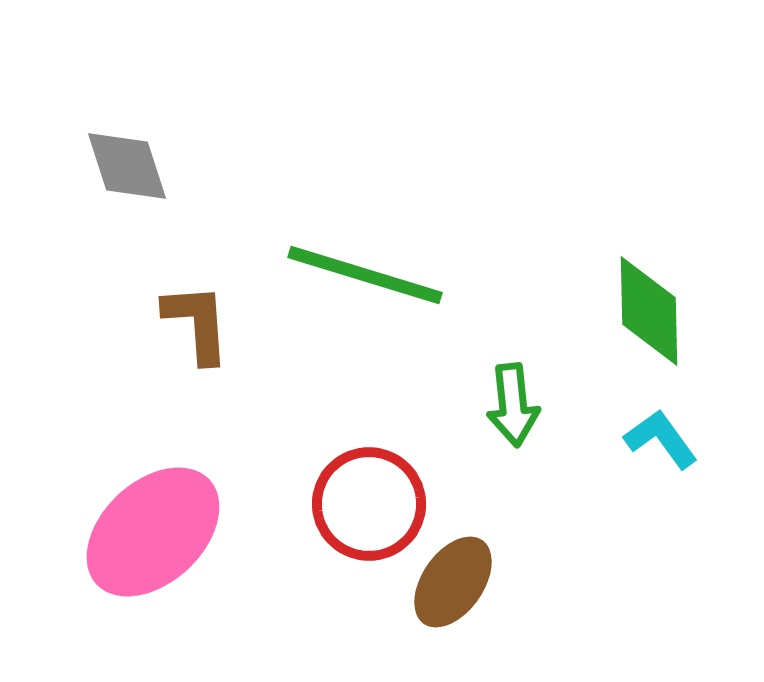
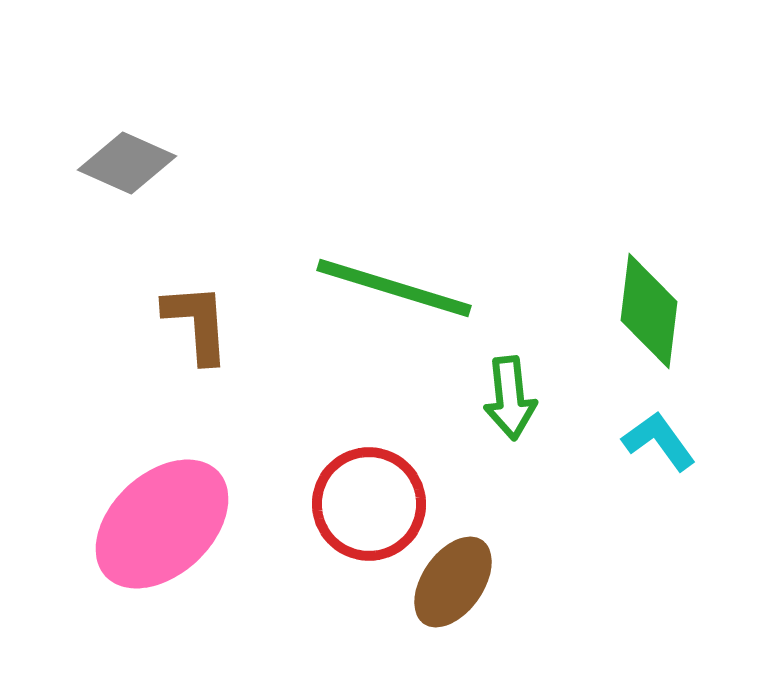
gray diamond: moved 3 px up; rotated 48 degrees counterclockwise
green line: moved 29 px right, 13 px down
green diamond: rotated 8 degrees clockwise
green arrow: moved 3 px left, 7 px up
cyan L-shape: moved 2 px left, 2 px down
pink ellipse: moved 9 px right, 8 px up
